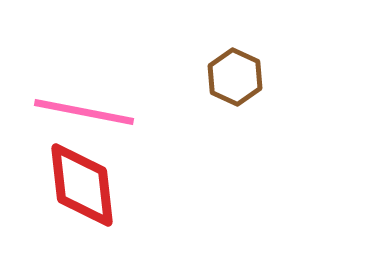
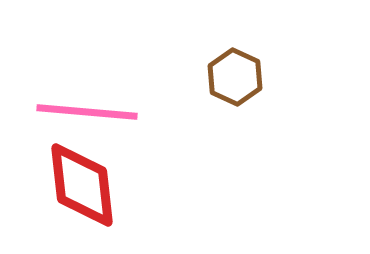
pink line: moved 3 px right; rotated 6 degrees counterclockwise
